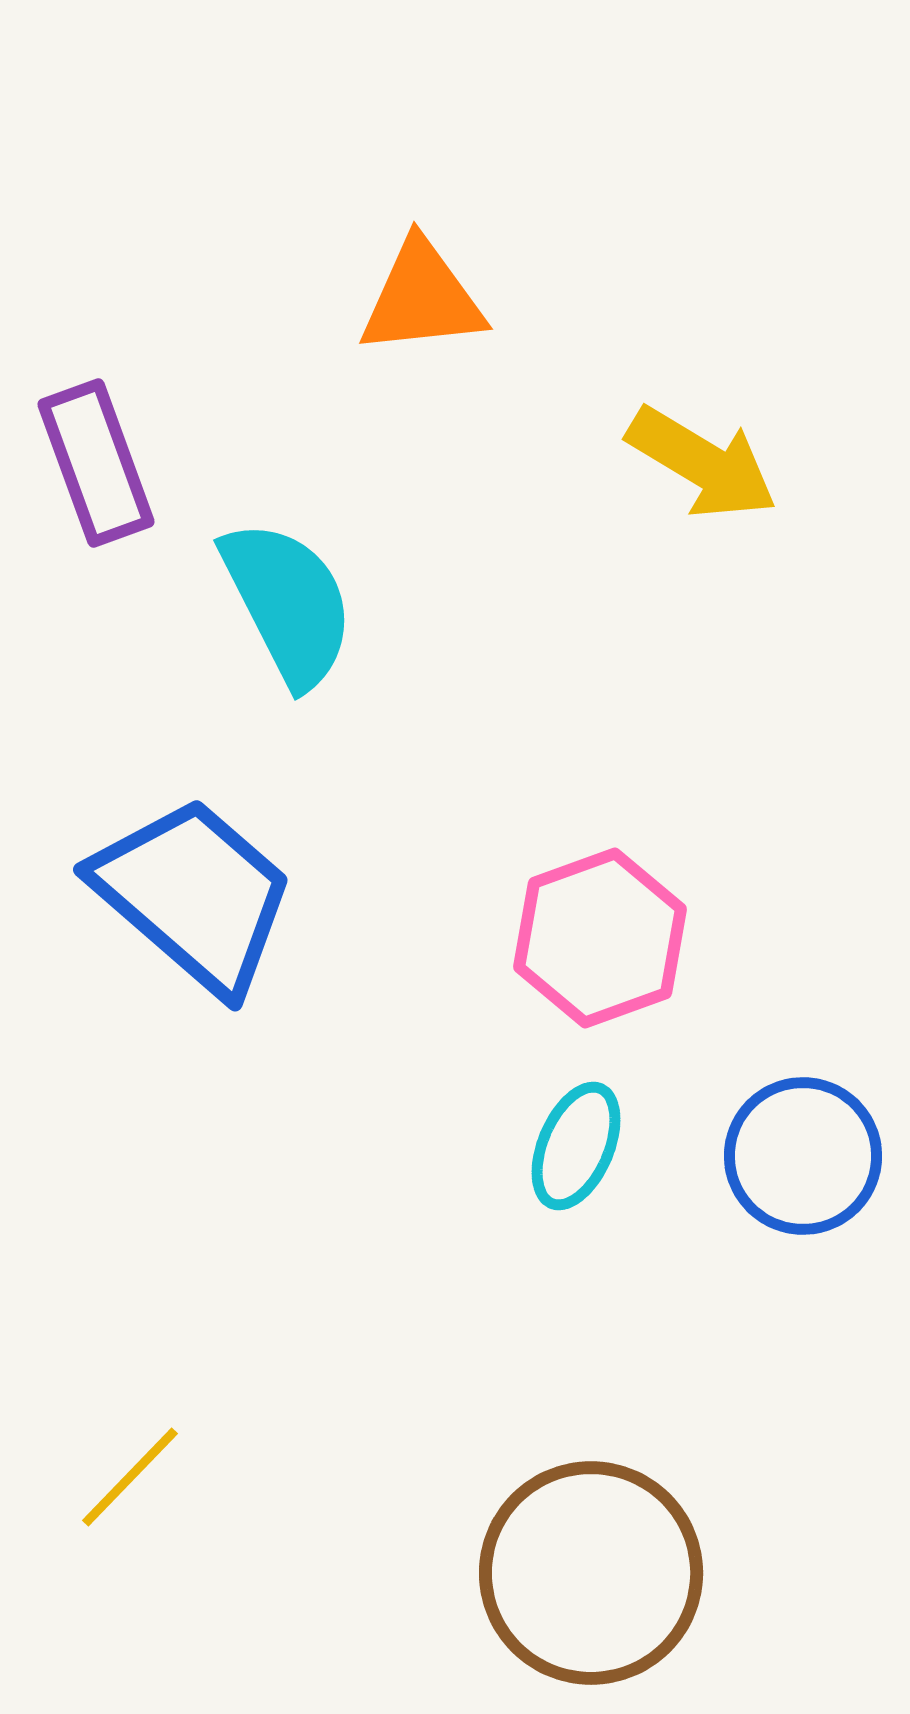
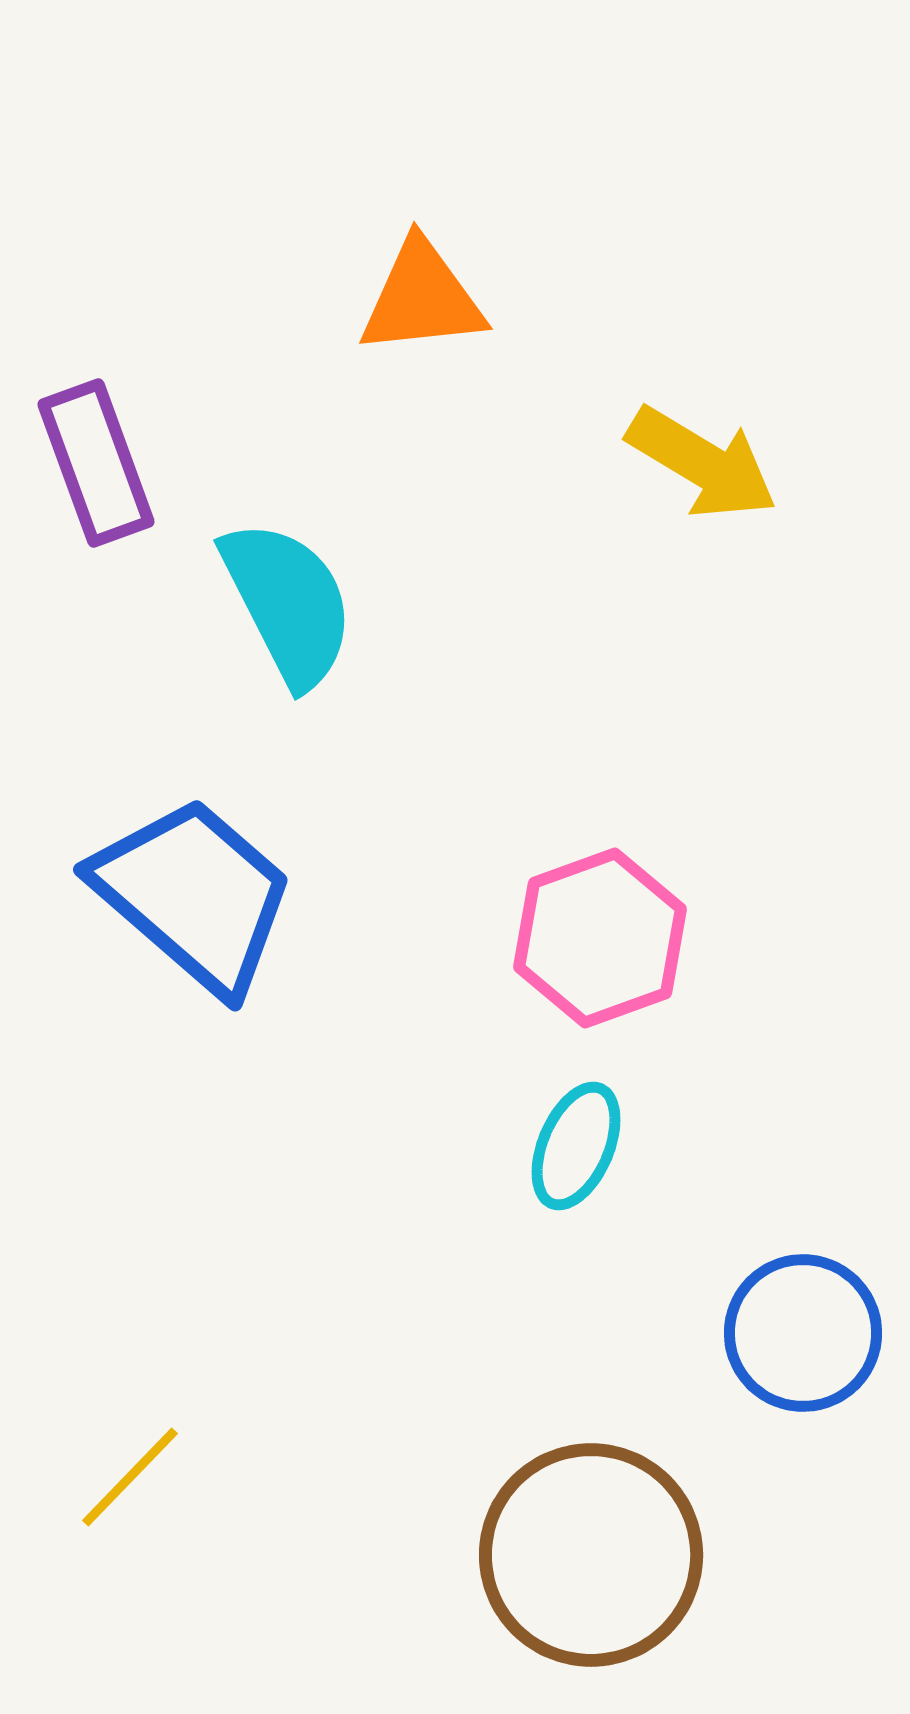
blue circle: moved 177 px down
brown circle: moved 18 px up
